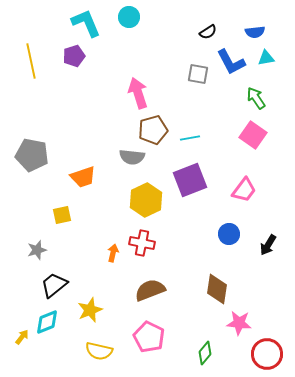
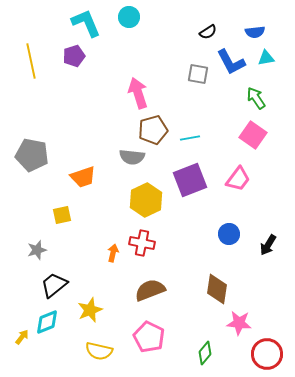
pink trapezoid: moved 6 px left, 11 px up
